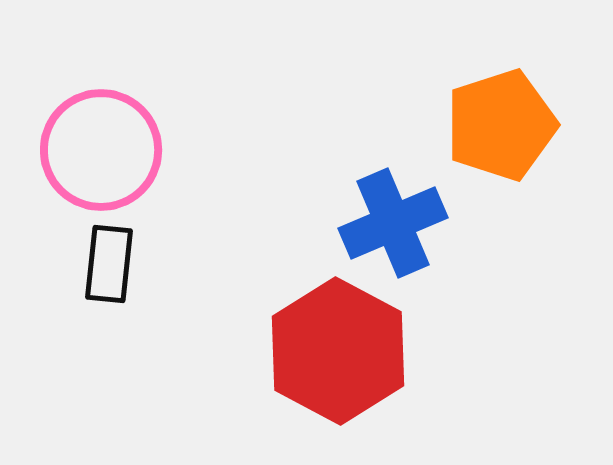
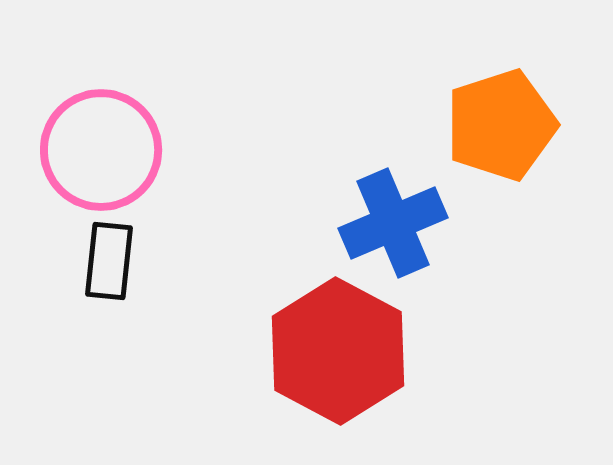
black rectangle: moved 3 px up
